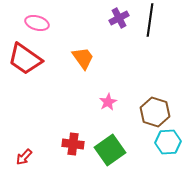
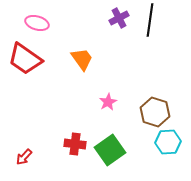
orange trapezoid: moved 1 px left, 1 px down
red cross: moved 2 px right
